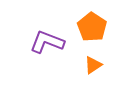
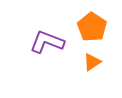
orange triangle: moved 1 px left, 3 px up
